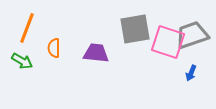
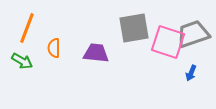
gray square: moved 1 px left, 1 px up
gray trapezoid: moved 1 px right, 1 px up
